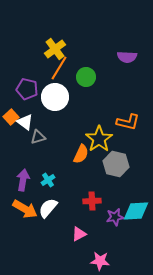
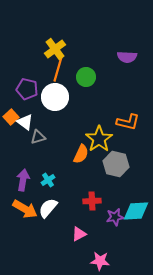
orange line: moved 1 px left, 1 px down; rotated 15 degrees counterclockwise
